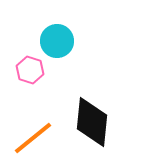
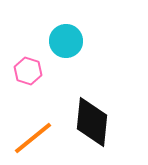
cyan circle: moved 9 px right
pink hexagon: moved 2 px left, 1 px down
